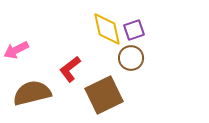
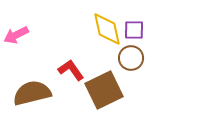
purple square: rotated 20 degrees clockwise
pink arrow: moved 15 px up
red L-shape: moved 1 px right, 1 px down; rotated 92 degrees clockwise
brown square: moved 5 px up
